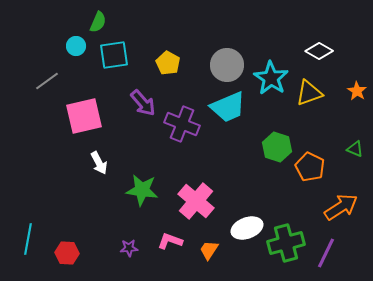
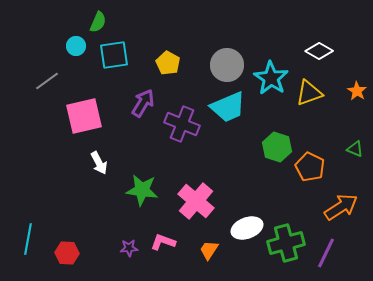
purple arrow: rotated 108 degrees counterclockwise
pink L-shape: moved 7 px left, 1 px down
